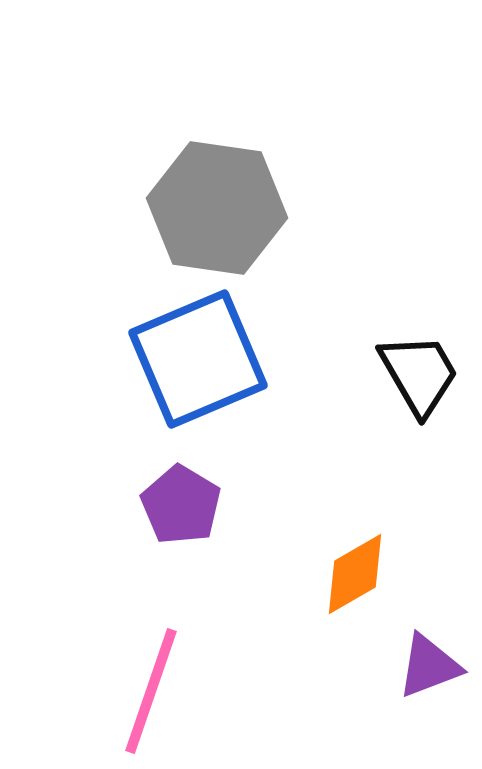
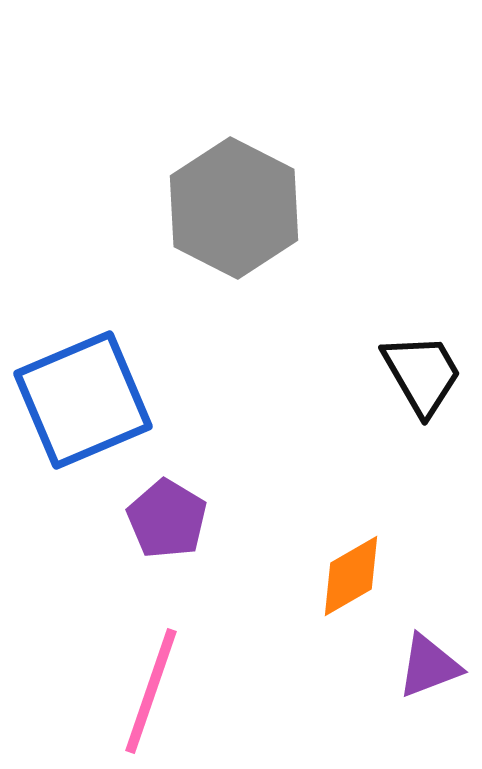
gray hexagon: moved 17 px right; rotated 19 degrees clockwise
blue square: moved 115 px left, 41 px down
black trapezoid: moved 3 px right
purple pentagon: moved 14 px left, 14 px down
orange diamond: moved 4 px left, 2 px down
